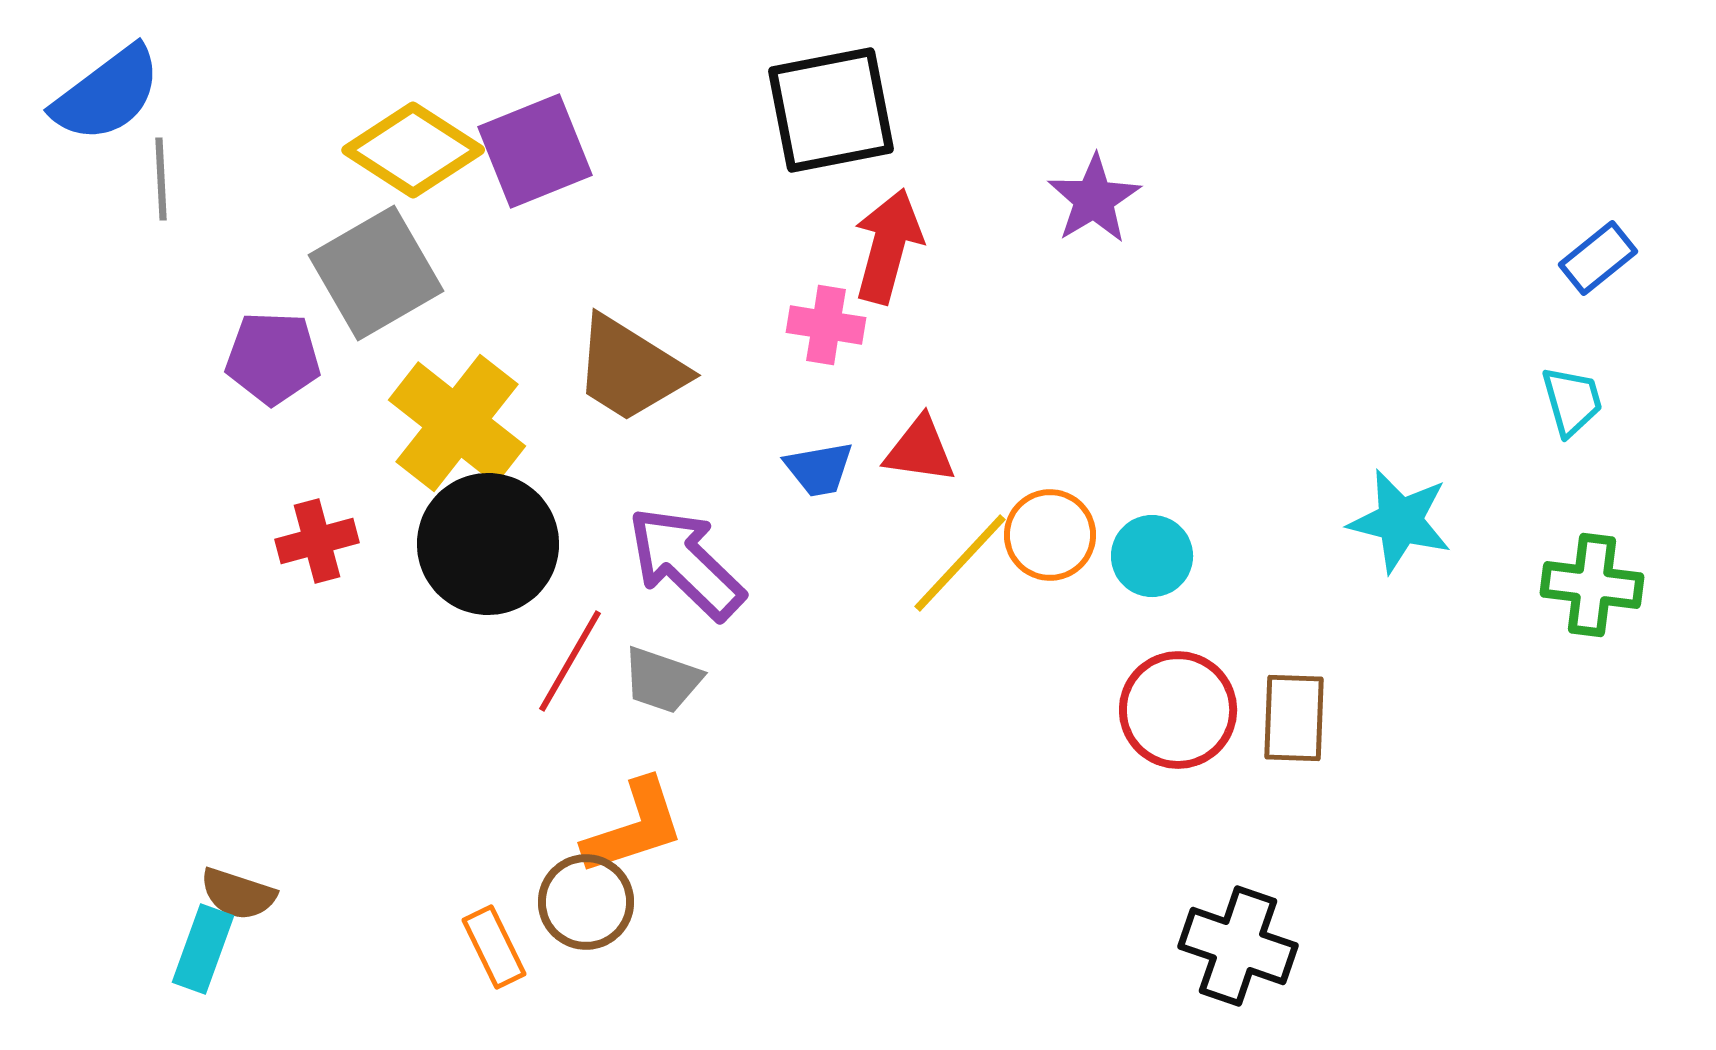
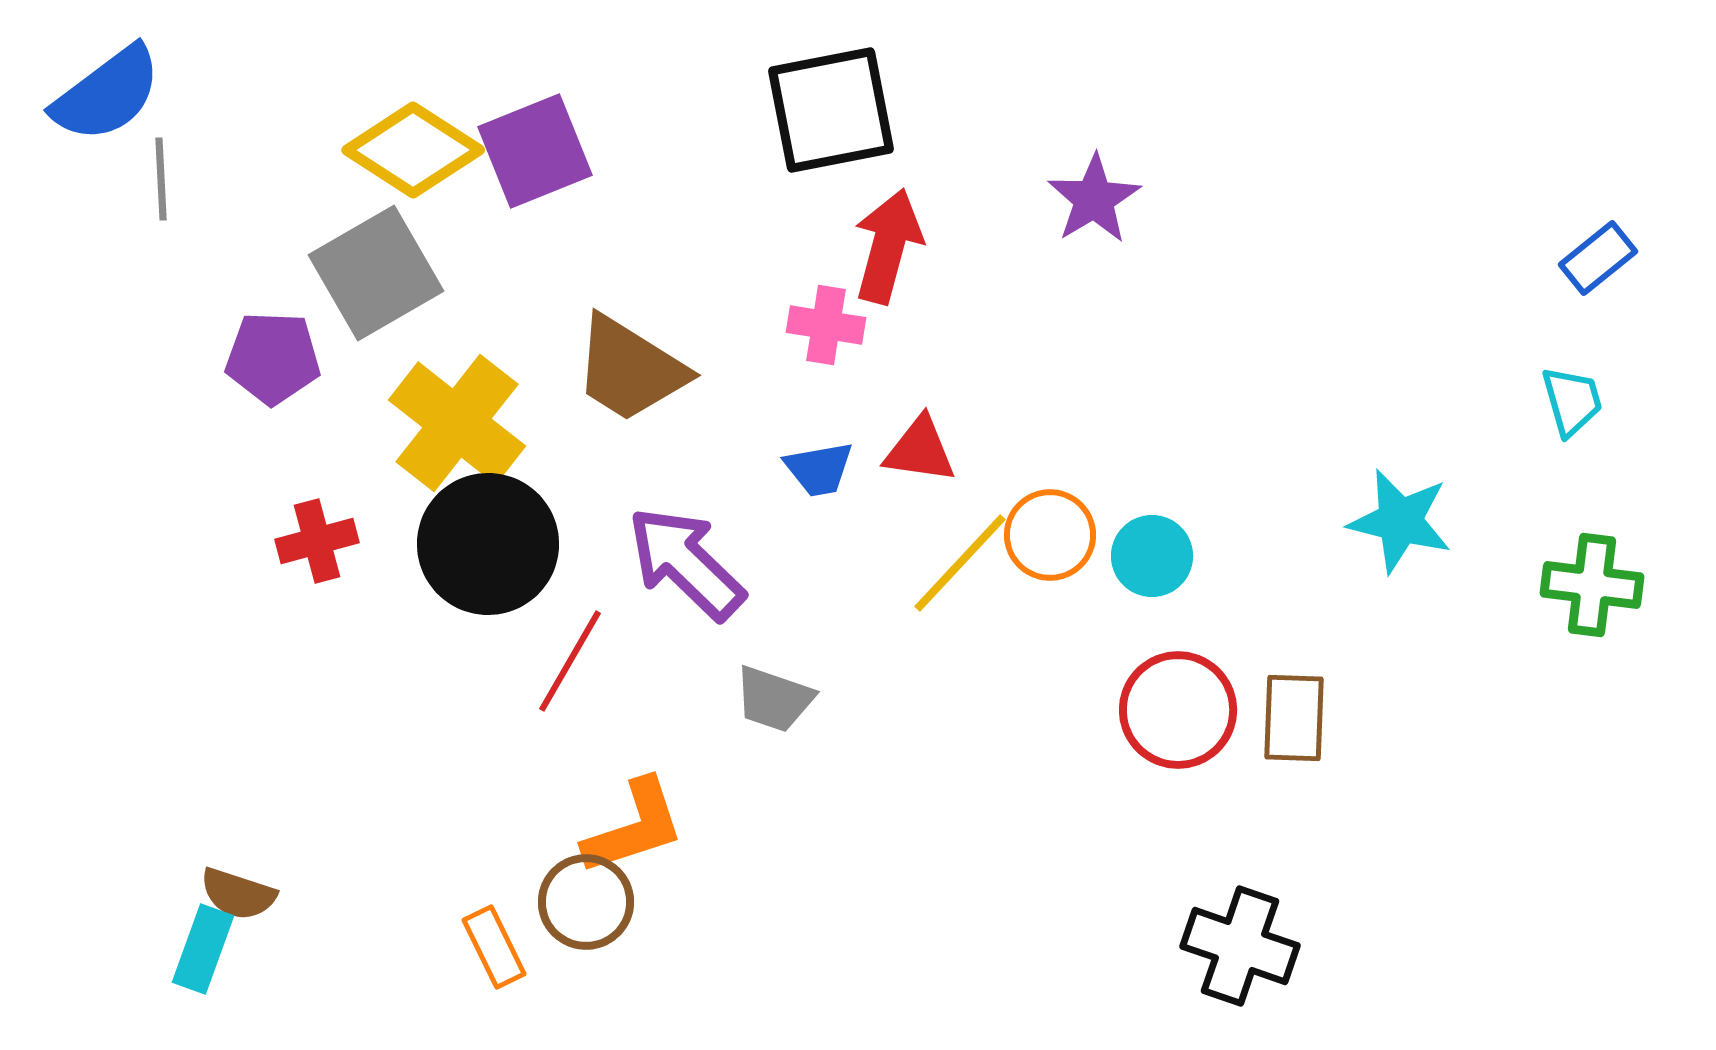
gray trapezoid: moved 112 px right, 19 px down
black cross: moved 2 px right
